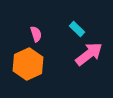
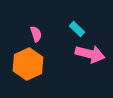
pink arrow: moved 1 px right; rotated 52 degrees clockwise
